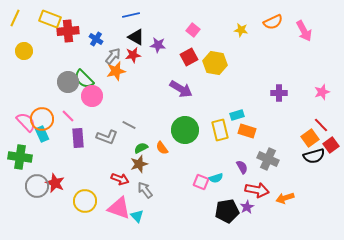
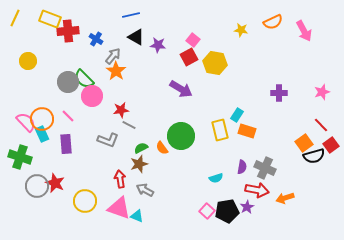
pink square at (193, 30): moved 10 px down
yellow circle at (24, 51): moved 4 px right, 10 px down
red star at (133, 55): moved 12 px left, 55 px down
orange star at (116, 71): rotated 24 degrees counterclockwise
cyan rectangle at (237, 115): rotated 40 degrees counterclockwise
green circle at (185, 130): moved 4 px left, 6 px down
gray L-shape at (107, 137): moved 1 px right, 3 px down
purple rectangle at (78, 138): moved 12 px left, 6 px down
orange square at (310, 138): moved 6 px left, 5 px down
green cross at (20, 157): rotated 10 degrees clockwise
gray cross at (268, 159): moved 3 px left, 9 px down
purple semicircle at (242, 167): rotated 40 degrees clockwise
red arrow at (120, 179): rotated 120 degrees counterclockwise
pink square at (201, 182): moved 6 px right, 29 px down; rotated 21 degrees clockwise
gray arrow at (145, 190): rotated 24 degrees counterclockwise
cyan triangle at (137, 216): rotated 24 degrees counterclockwise
